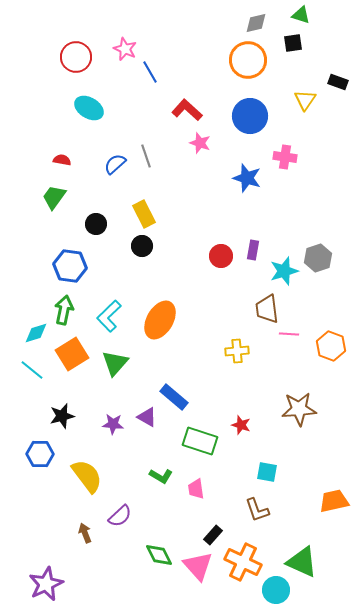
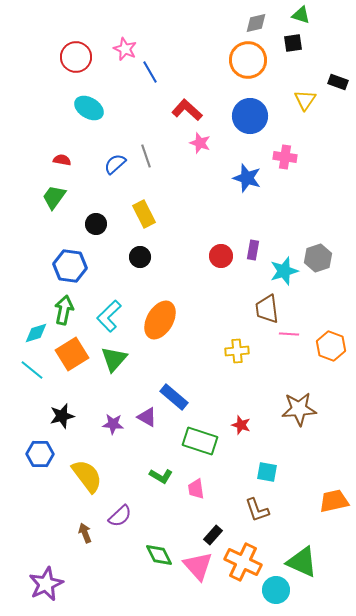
black circle at (142, 246): moved 2 px left, 11 px down
green triangle at (115, 363): moved 1 px left, 4 px up
